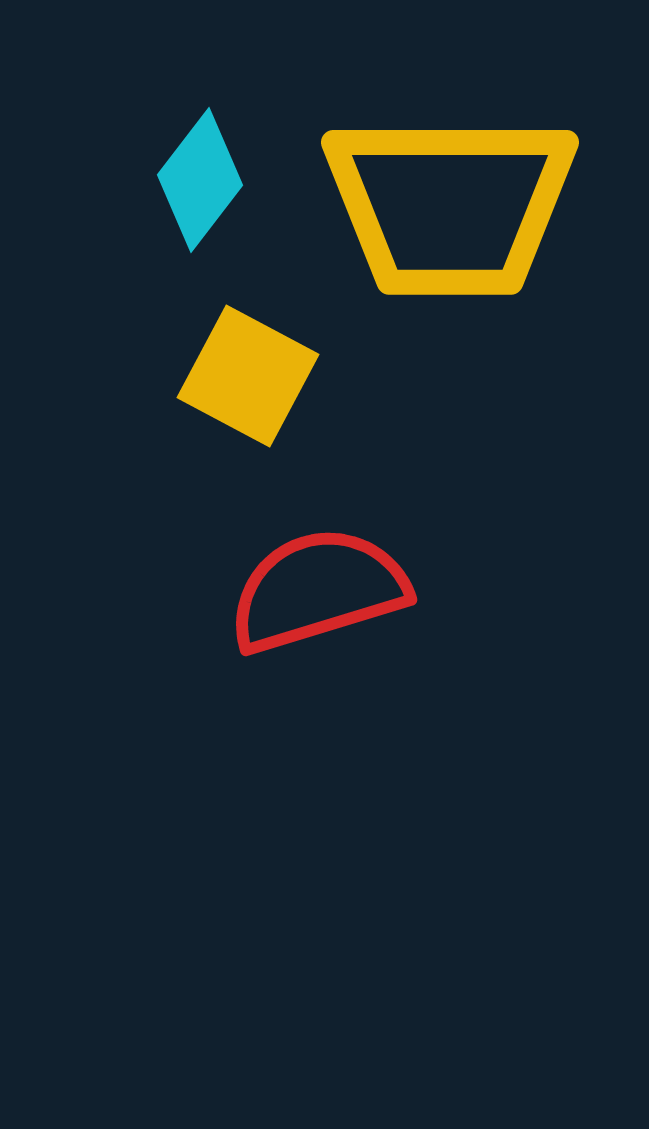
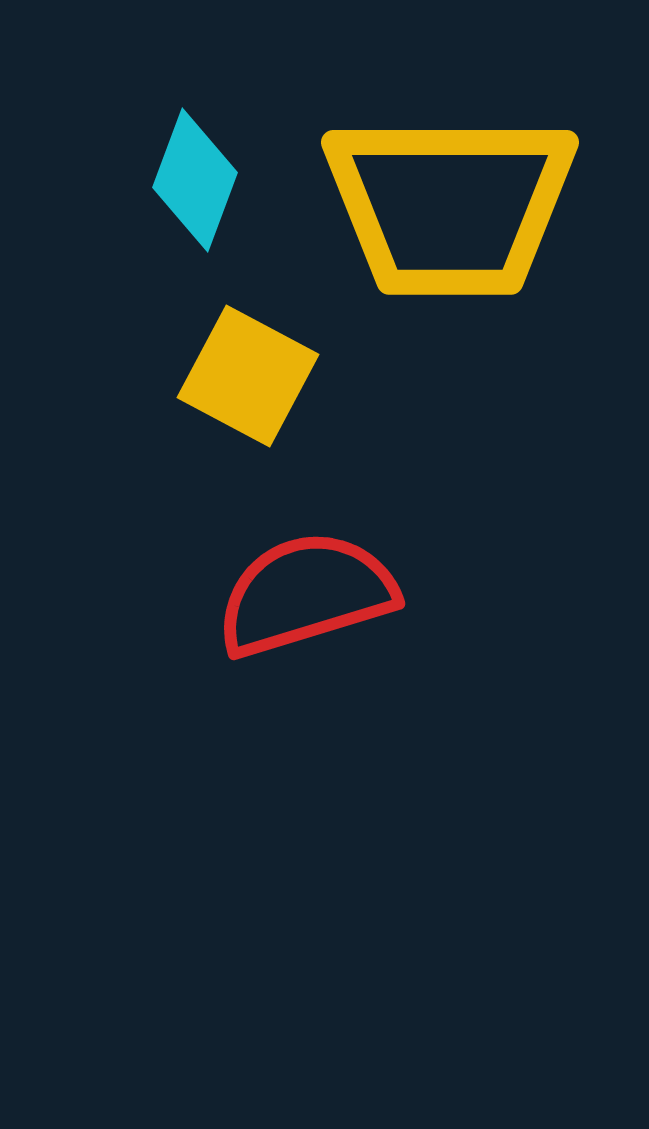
cyan diamond: moved 5 px left; rotated 17 degrees counterclockwise
red semicircle: moved 12 px left, 4 px down
